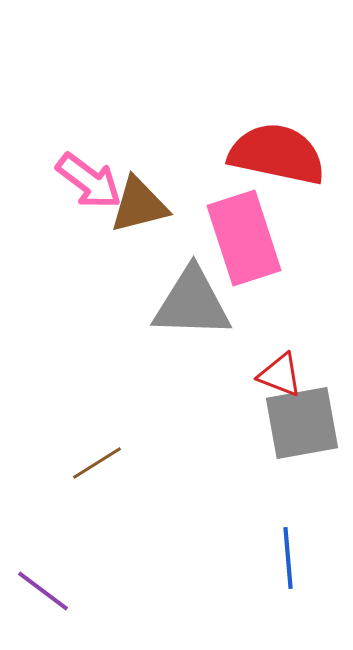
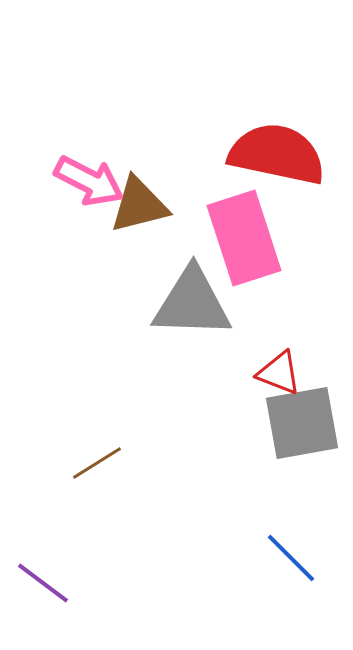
pink arrow: rotated 10 degrees counterclockwise
red triangle: moved 1 px left, 2 px up
blue line: moved 3 px right; rotated 40 degrees counterclockwise
purple line: moved 8 px up
